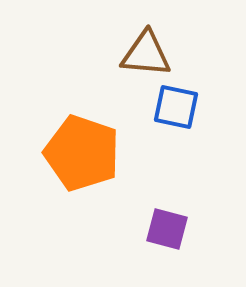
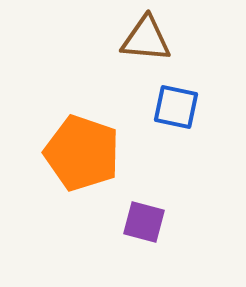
brown triangle: moved 15 px up
purple square: moved 23 px left, 7 px up
